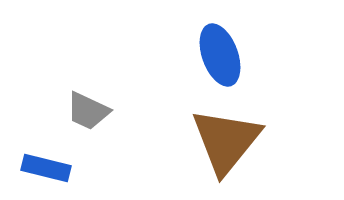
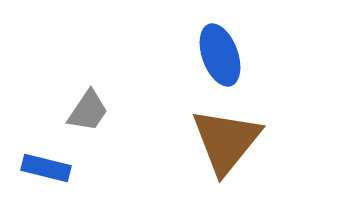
gray trapezoid: rotated 81 degrees counterclockwise
